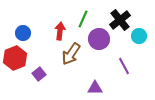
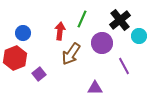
green line: moved 1 px left
purple circle: moved 3 px right, 4 px down
